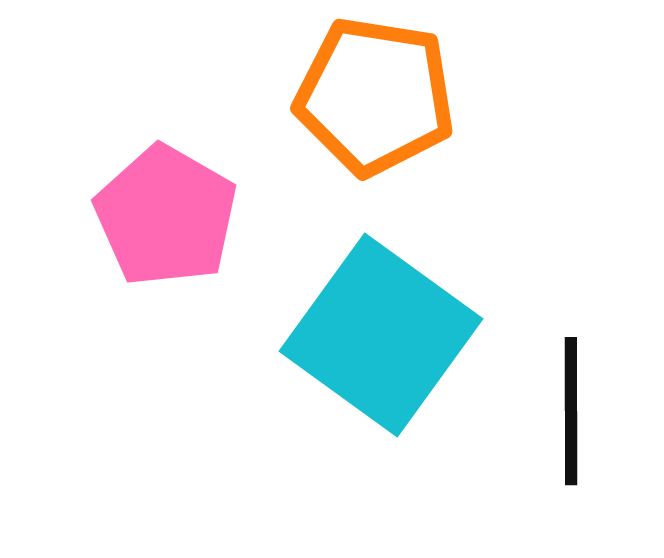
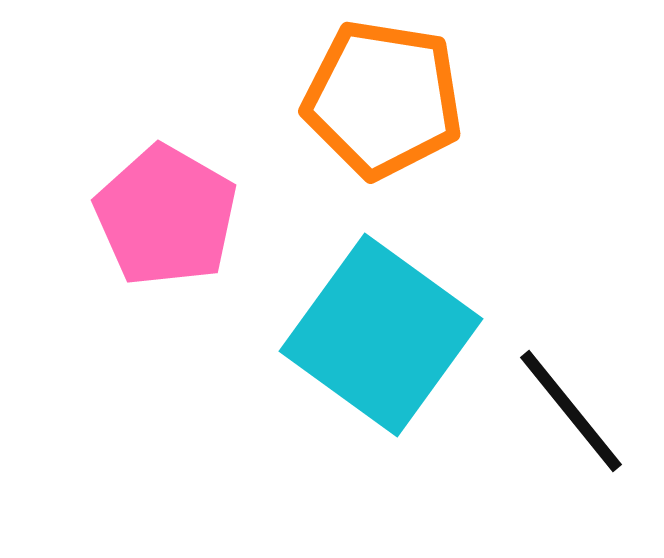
orange pentagon: moved 8 px right, 3 px down
black line: rotated 39 degrees counterclockwise
